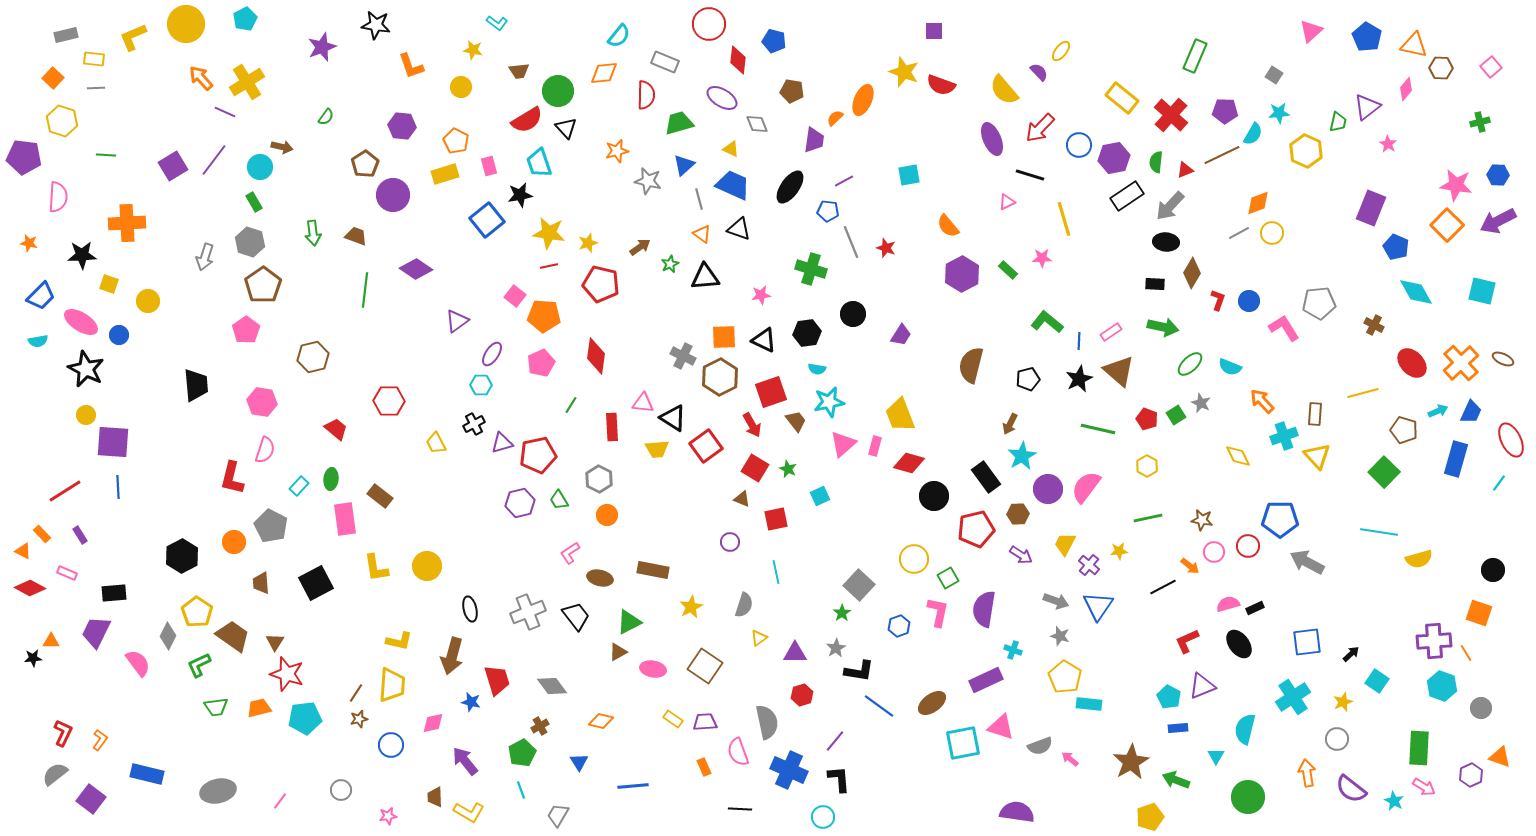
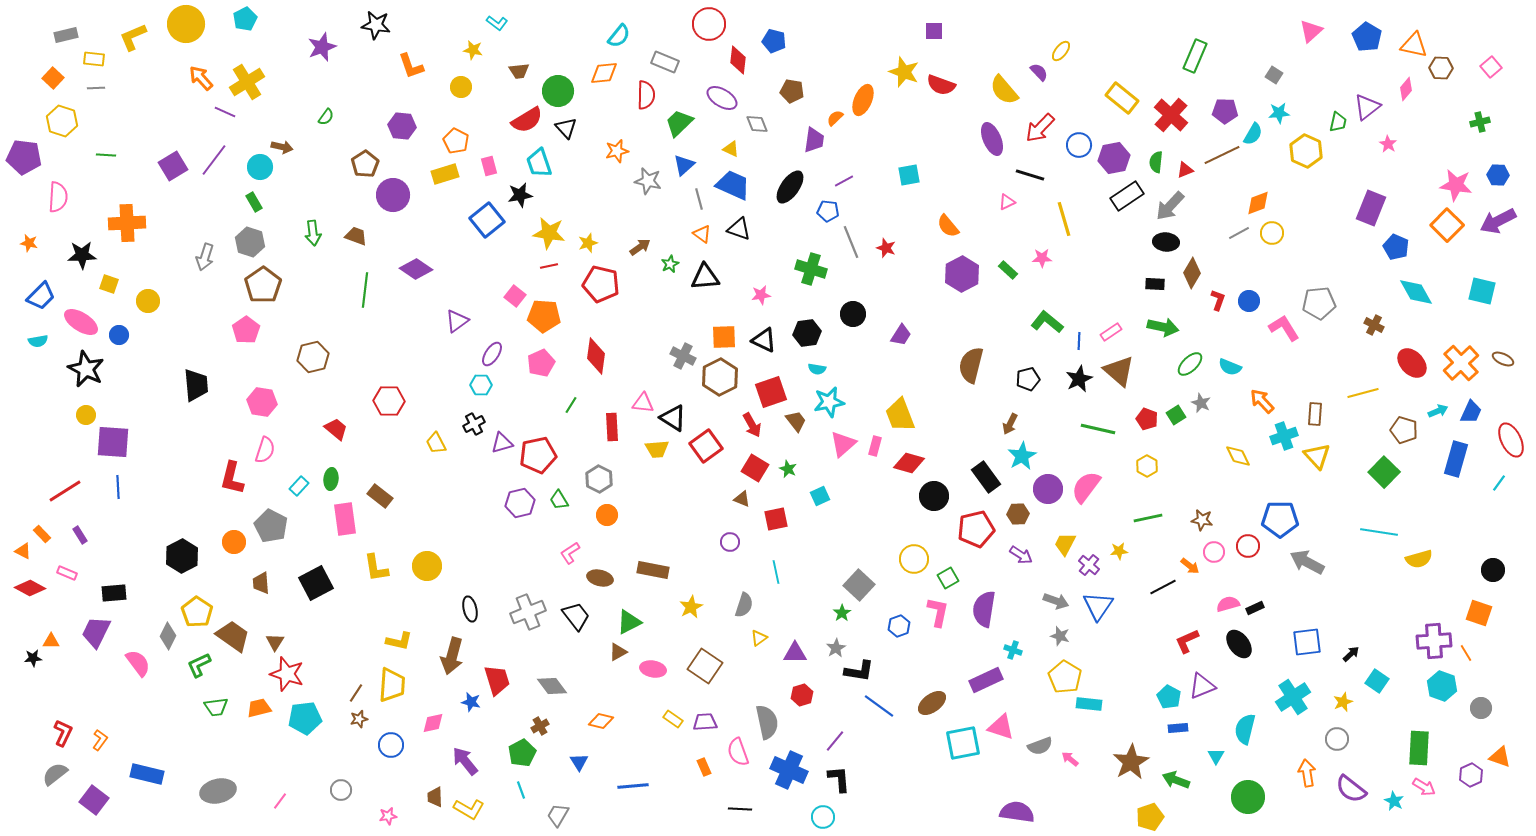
green trapezoid at (679, 123): rotated 28 degrees counterclockwise
purple square at (91, 799): moved 3 px right, 1 px down
yellow L-shape at (469, 812): moved 3 px up
